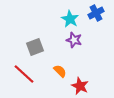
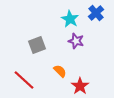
blue cross: rotated 14 degrees counterclockwise
purple star: moved 2 px right, 1 px down
gray square: moved 2 px right, 2 px up
red line: moved 6 px down
red star: rotated 12 degrees clockwise
